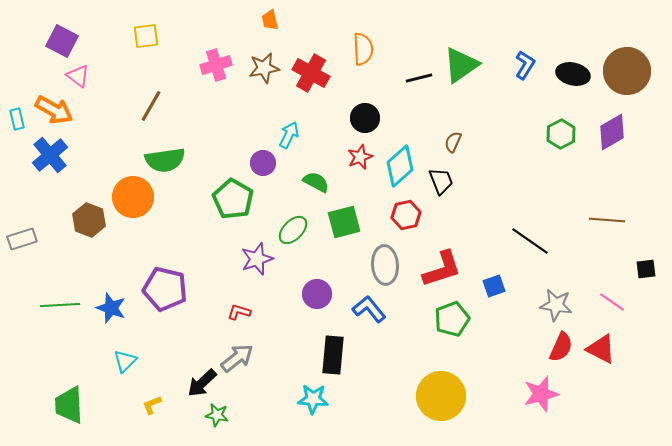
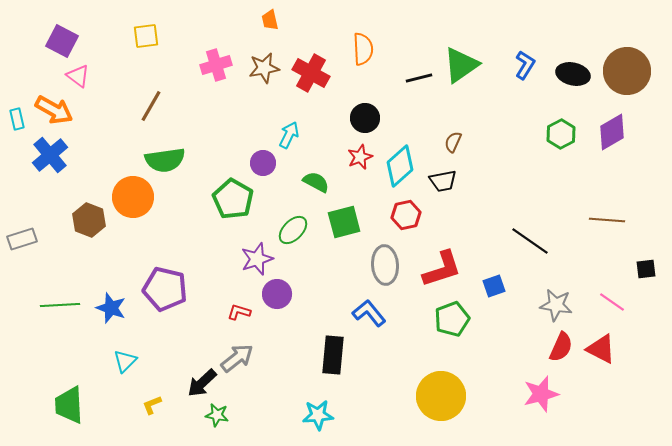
black trapezoid at (441, 181): moved 2 px right; rotated 100 degrees clockwise
purple circle at (317, 294): moved 40 px left
blue L-shape at (369, 309): moved 4 px down
cyan star at (313, 399): moved 5 px right, 16 px down; rotated 8 degrees counterclockwise
